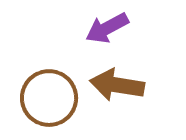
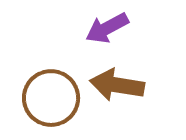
brown circle: moved 2 px right
